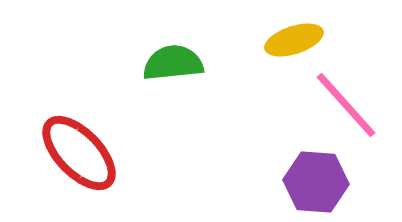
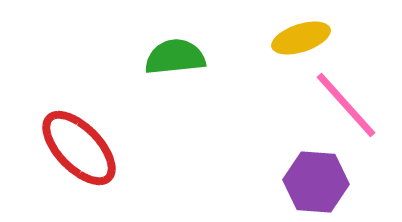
yellow ellipse: moved 7 px right, 2 px up
green semicircle: moved 2 px right, 6 px up
red ellipse: moved 5 px up
